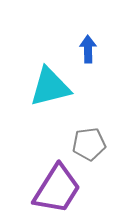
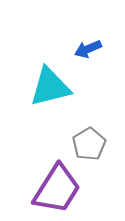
blue arrow: rotated 112 degrees counterclockwise
gray pentagon: rotated 24 degrees counterclockwise
